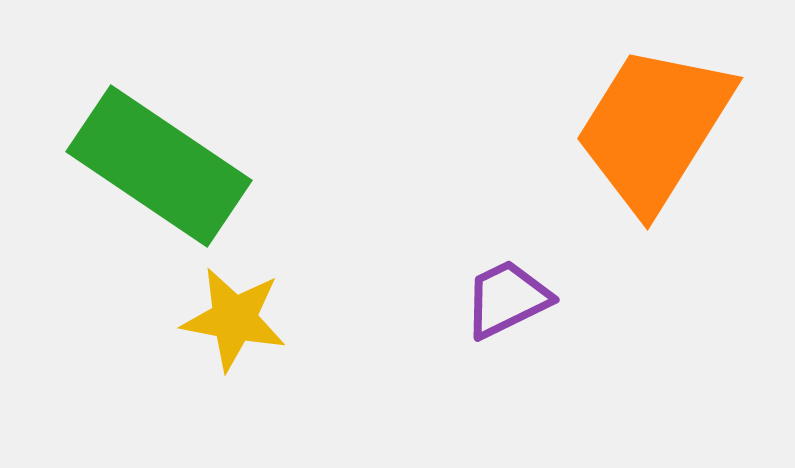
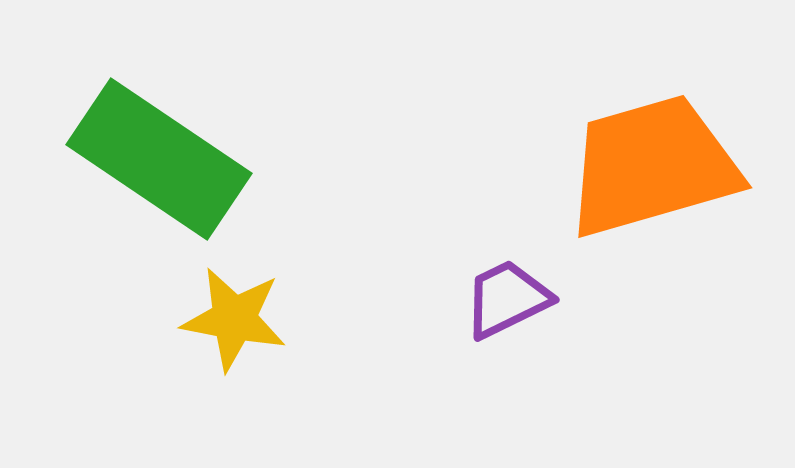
orange trapezoid: moved 2 px left, 38 px down; rotated 42 degrees clockwise
green rectangle: moved 7 px up
